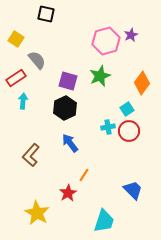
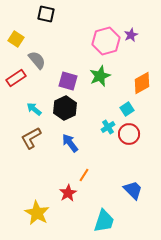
orange diamond: rotated 25 degrees clockwise
cyan arrow: moved 11 px right, 8 px down; rotated 56 degrees counterclockwise
cyan cross: rotated 24 degrees counterclockwise
red circle: moved 3 px down
brown L-shape: moved 17 px up; rotated 20 degrees clockwise
